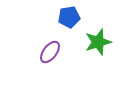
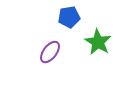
green star: rotated 24 degrees counterclockwise
